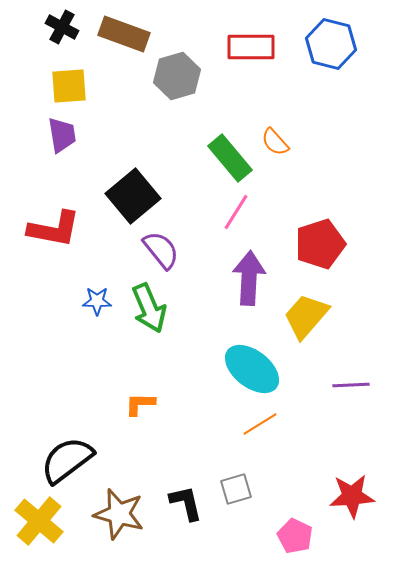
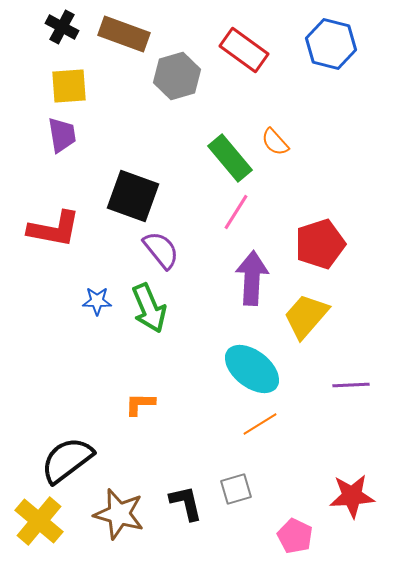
red rectangle: moved 7 px left, 3 px down; rotated 36 degrees clockwise
black square: rotated 30 degrees counterclockwise
purple arrow: moved 3 px right
